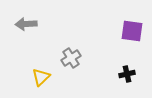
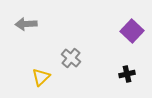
purple square: rotated 35 degrees clockwise
gray cross: rotated 18 degrees counterclockwise
